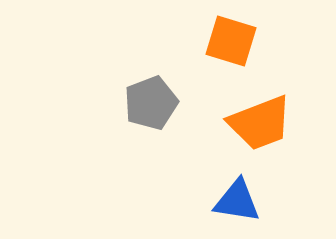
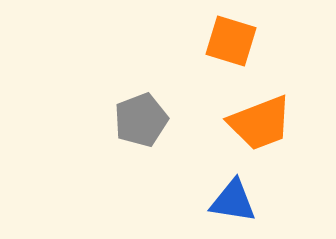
gray pentagon: moved 10 px left, 17 px down
blue triangle: moved 4 px left
